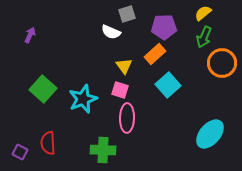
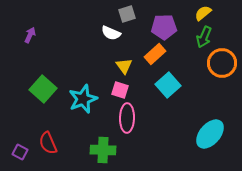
white semicircle: moved 1 px down
red semicircle: rotated 20 degrees counterclockwise
